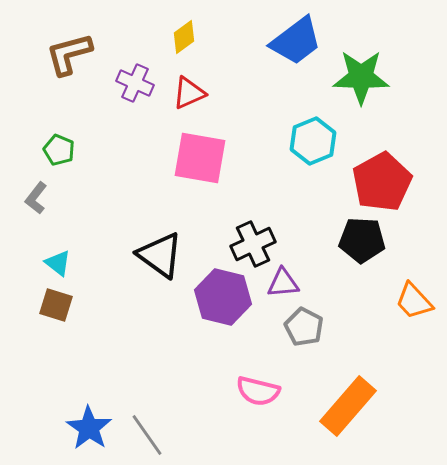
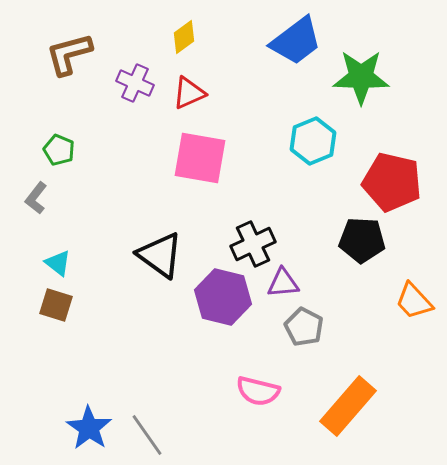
red pentagon: moved 10 px right; rotated 30 degrees counterclockwise
